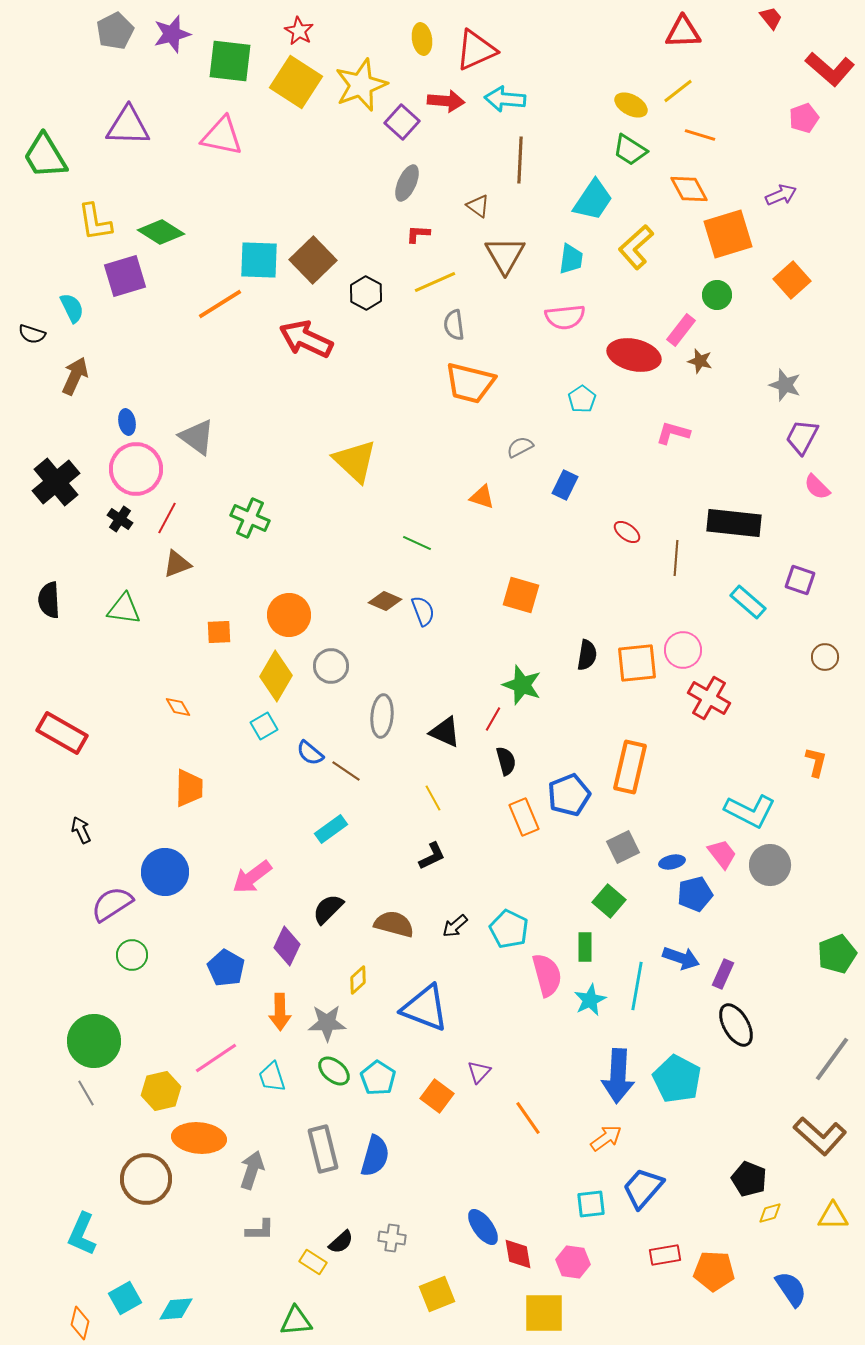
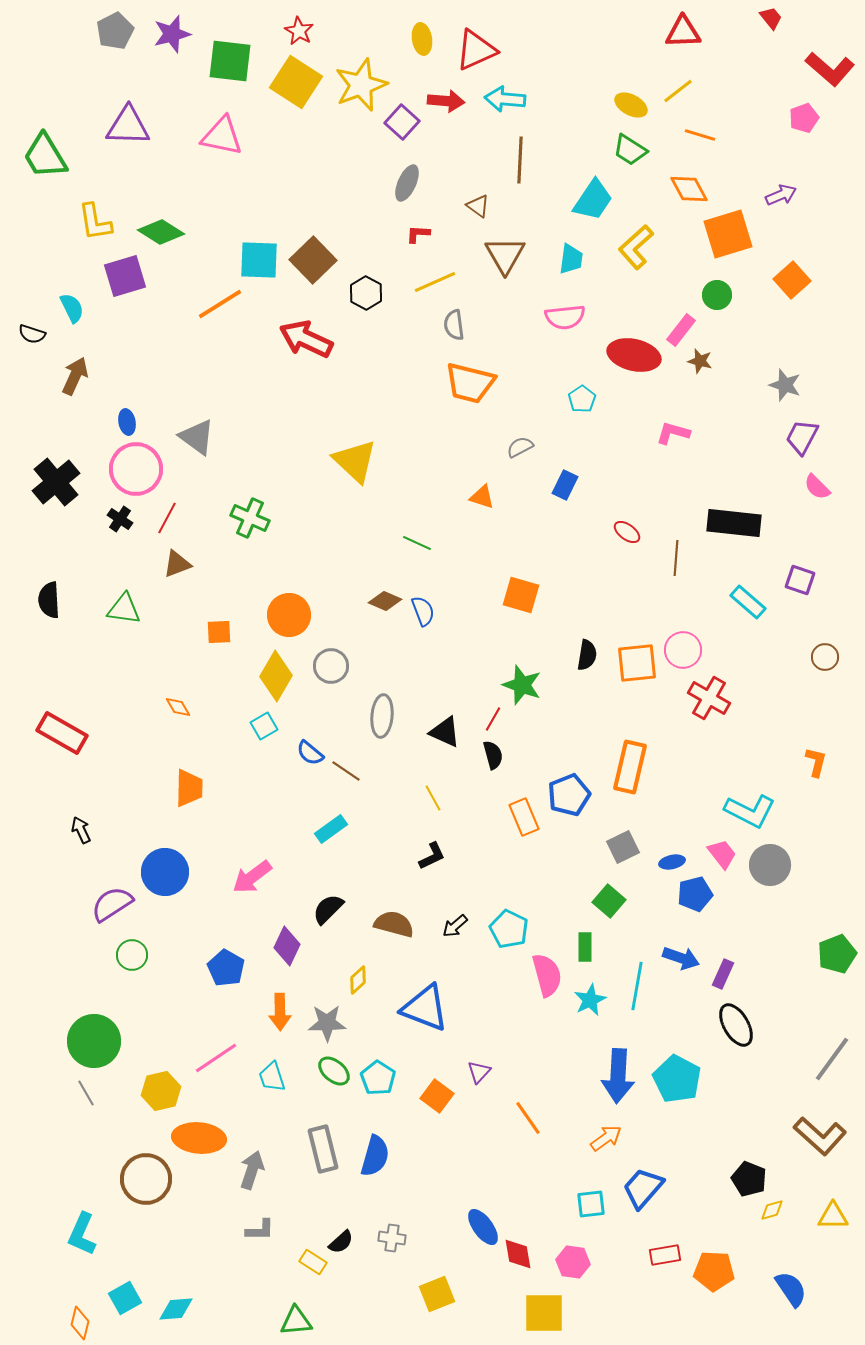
black semicircle at (506, 761): moved 13 px left, 6 px up
yellow diamond at (770, 1213): moved 2 px right, 3 px up
